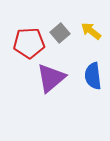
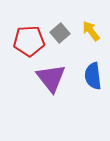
yellow arrow: rotated 15 degrees clockwise
red pentagon: moved 2 px up
purple triangle: rotated 28 degrees counterclockwise
